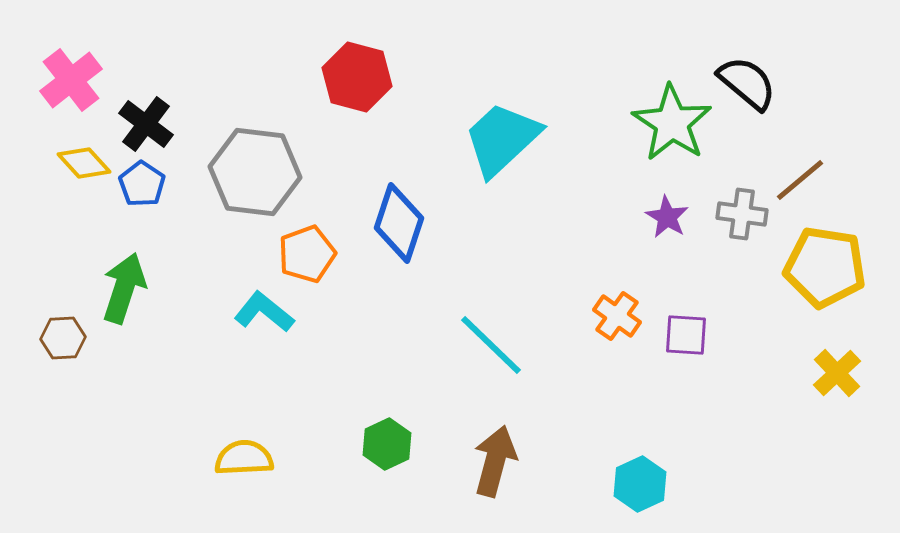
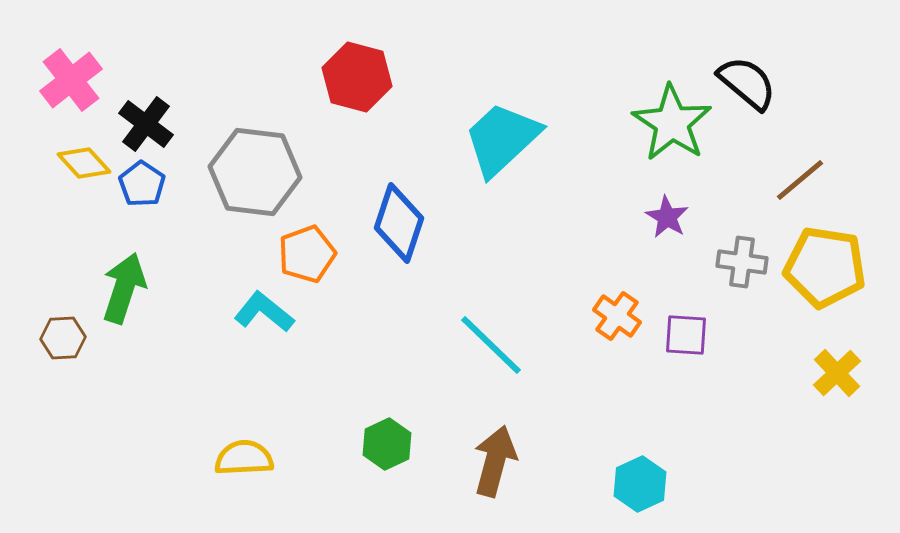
gray cross: moved 48 px down
